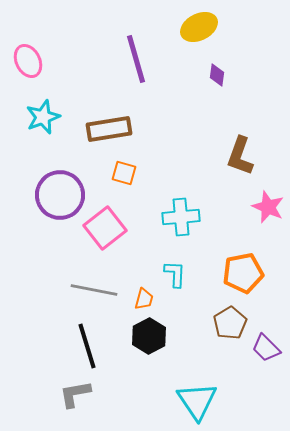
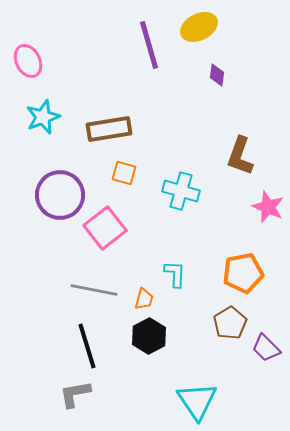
purple line: moved 13 px right, 14 px up
cyan cross: moved 26 px up; rotated 21 degrees clockwise
